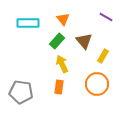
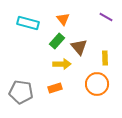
cyan rectangle: rotated 15 degrees clockwise
brown triangle: moved 5 px left, 6 px down
yellow rectangle: moved 2 px right, 2 px down; rotated 32 degrees counterclockwise
yellow arrow: rotated 114 degrees clockwise
orange rectangle: moved 4 px left, 1 px down; rotated 64 degrees clockwise
